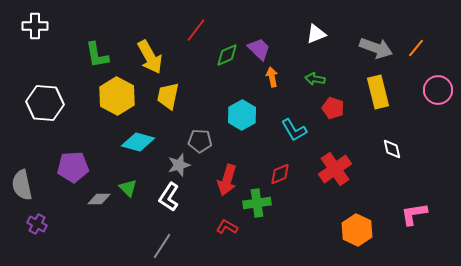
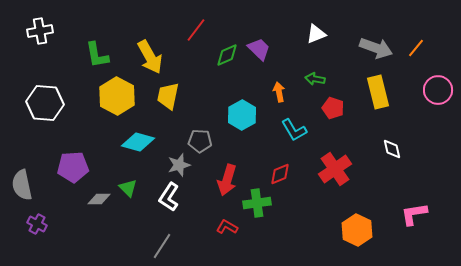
white cross: moved 5 px right, 5 px down; rotated 10 degrees counterclockwise
orange arrow: moved 7 px right, 15 px down
